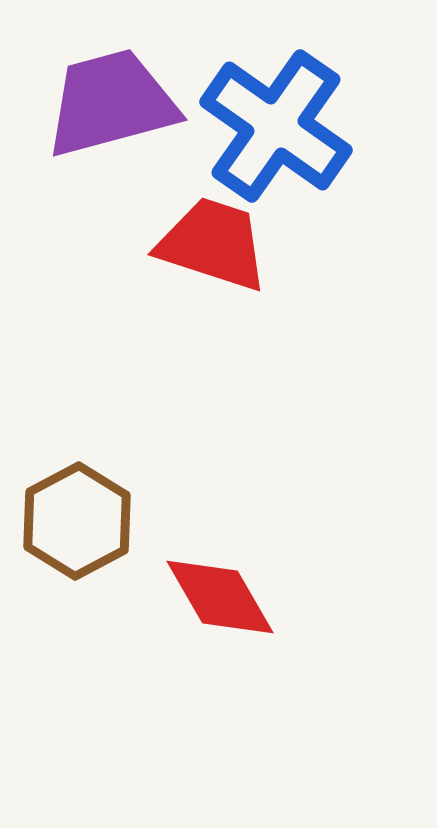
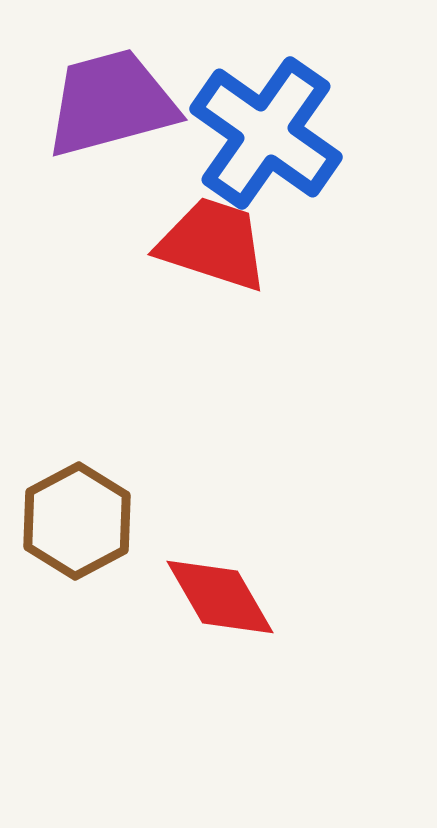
blue cross: moved 10 px left, 7 px down
